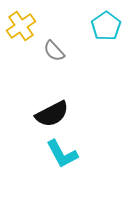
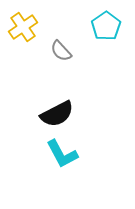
yellow cross: moved 2 px right, 1 px down
gray semicircle: moved 7 px right
black semicircle: moved 5 px right
